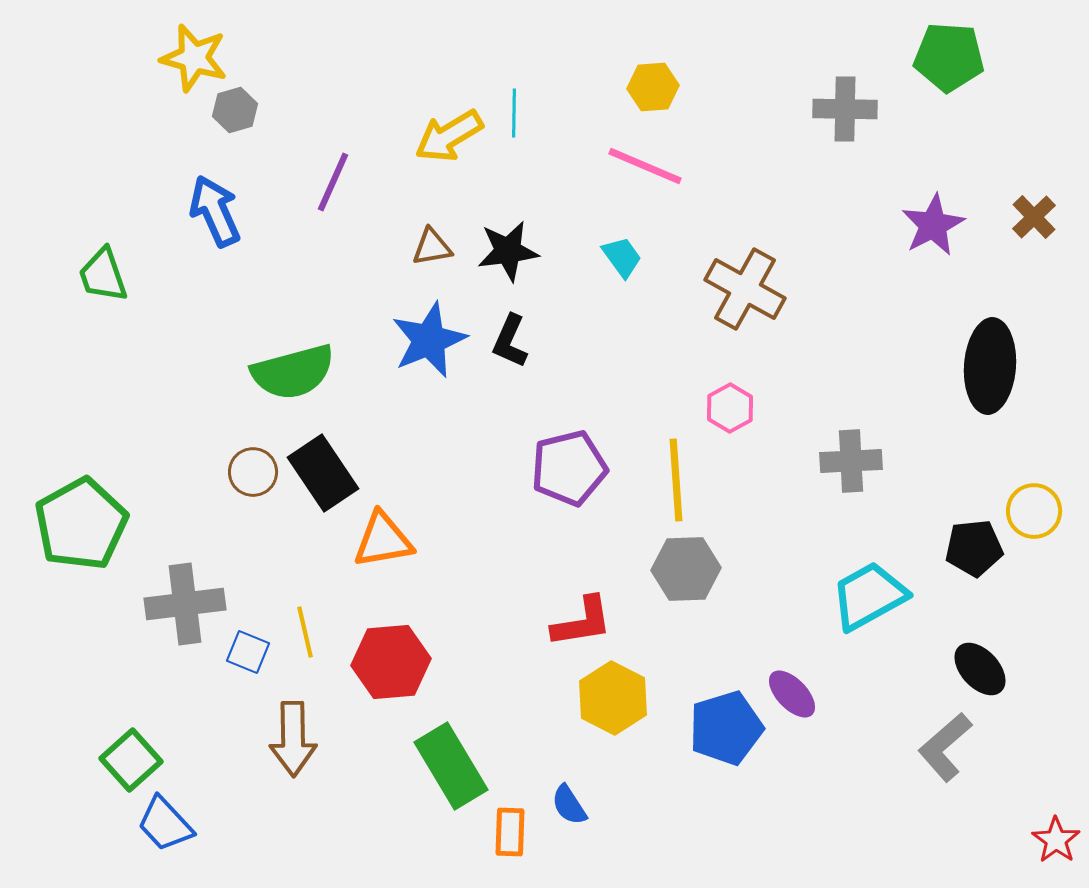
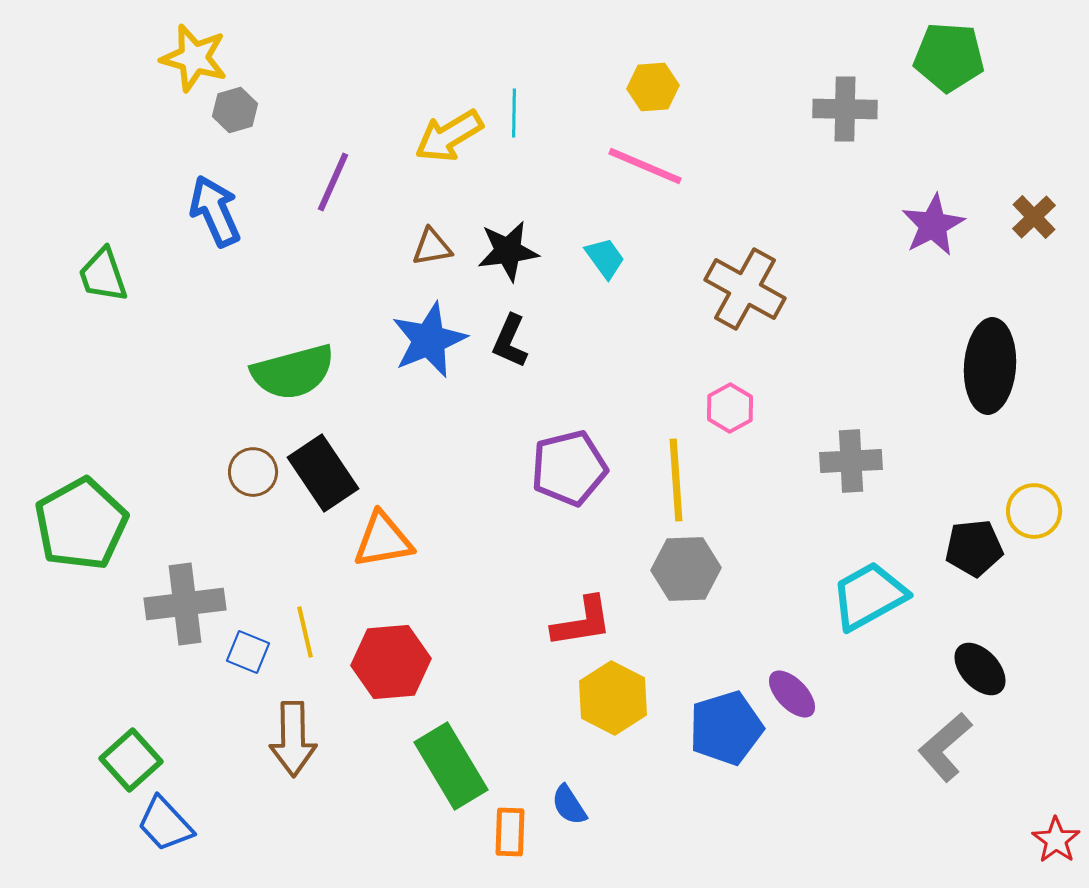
cyan trapezoid at (622, 257): moved 17 px left, 1 px down
